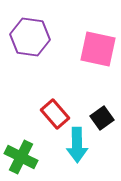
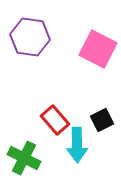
pink square: rotated 15 degrees clockwise
red rectangle: moved 6 px down
black square: moved 2 px down; rotated 10 degrees clockwise
green cross: moved 3 px right, 1 px down
